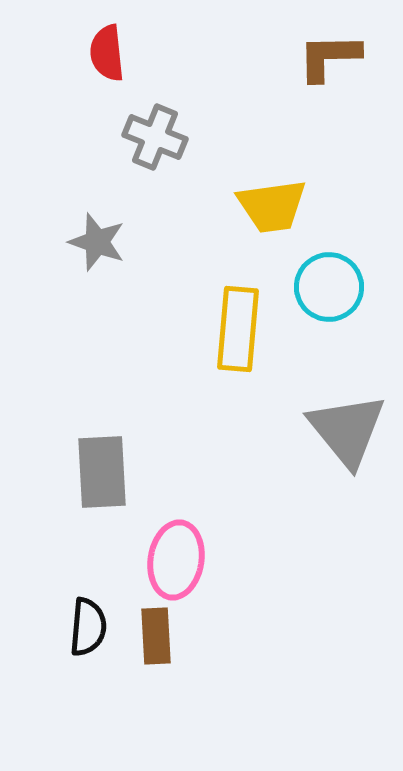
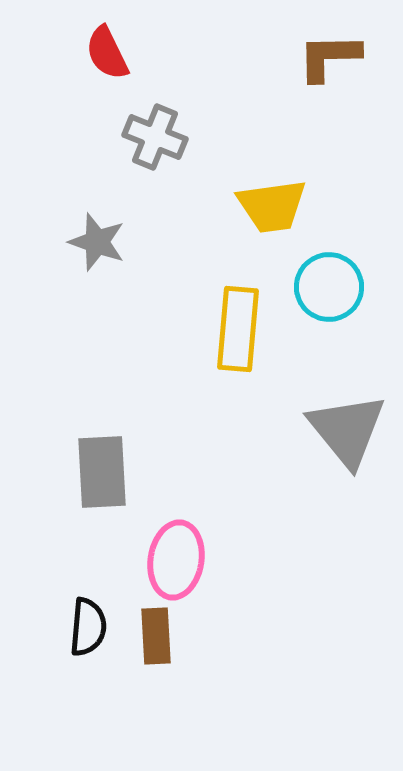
red semicircle: rotated 20 degrees counterclockwise
